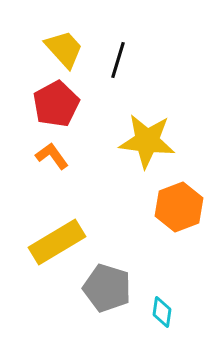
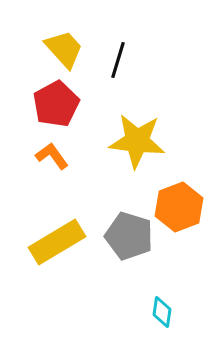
yellow star: moved 10 px left
gray pentagon: moved 22 px right, 52 px up
